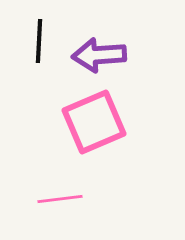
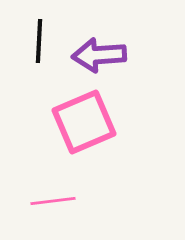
pink square: moved 10 px left
pink line: moved 7 px left, 2 px down
